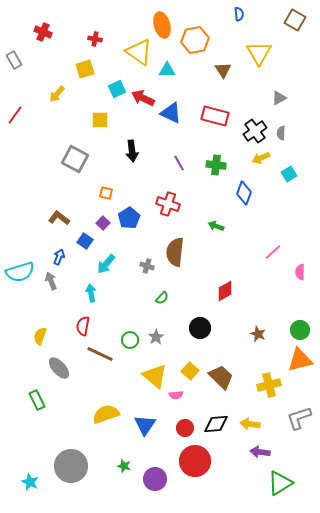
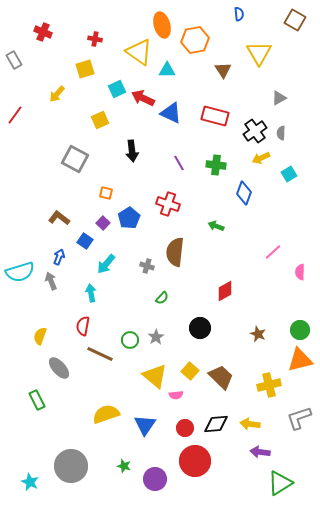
yellow square at (100, 120): rotated 24 degrees counterclockwise
